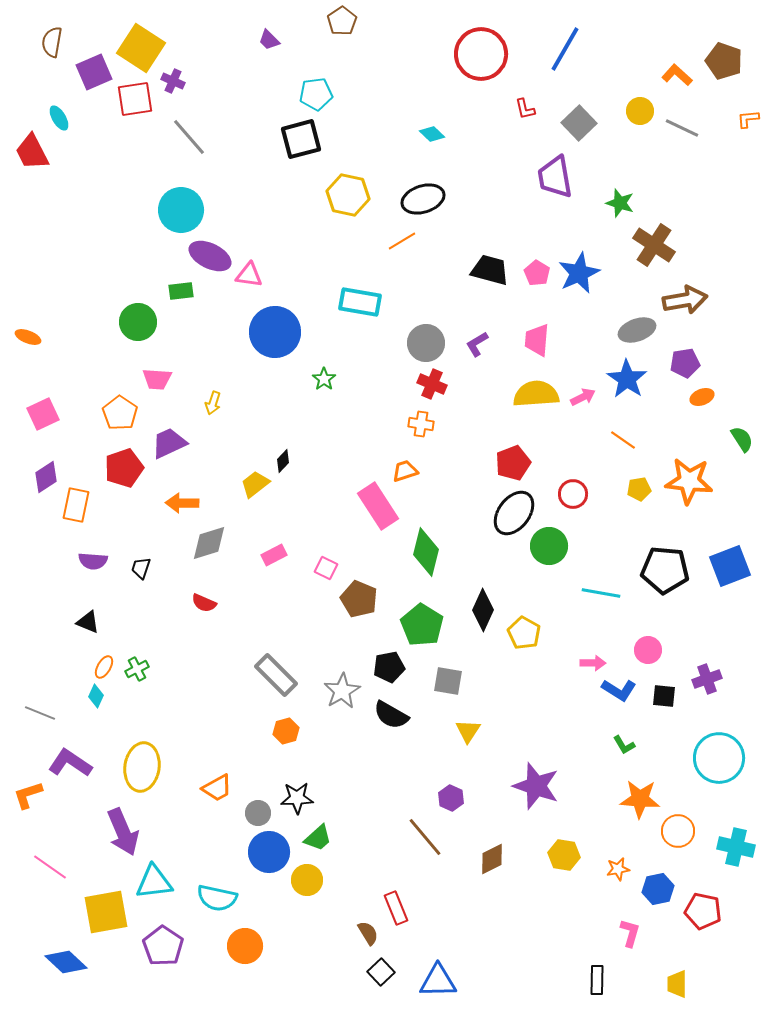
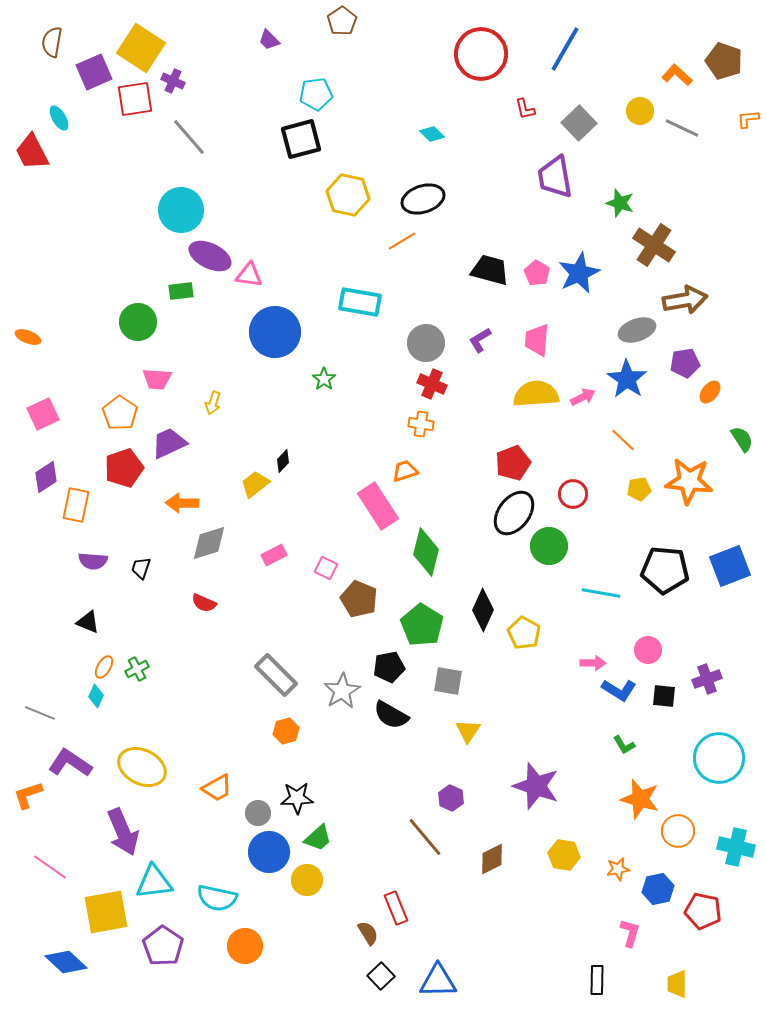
purple L-shape at (477, 344): moved 3 px right, 4 px up
orange ellipse at (702, 397): moved 8 px right, 5 px up; rotated 30 degrees counterclockwise
orange line at (623, 440): rotated 8 degrees clockwise
yellow ellipse at (142, 767): rotated 72 degrees counterclockwise
orange star at (640, 799): rotated 12 degrees clockwise
black square at (381, 972): moved 4 px down
